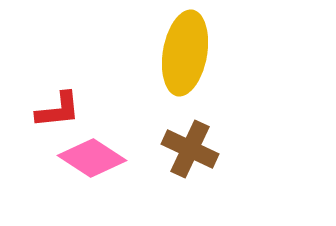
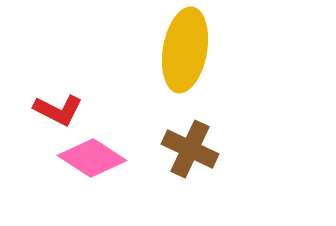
yellow ellipse: moved 3 px up
red L-shape: rotated 33 degrees clockwise
